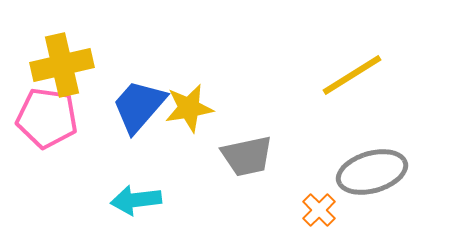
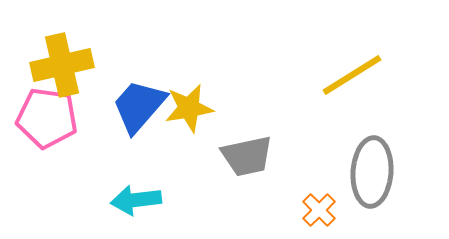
gray ellipse: rotated 70 degrees counterclockwise
